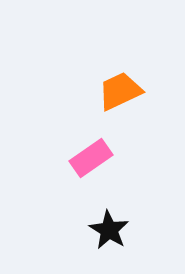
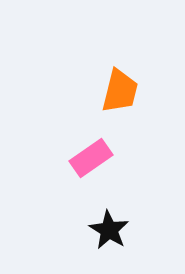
orange trapezoid: rotated 129 degrees clockwise
